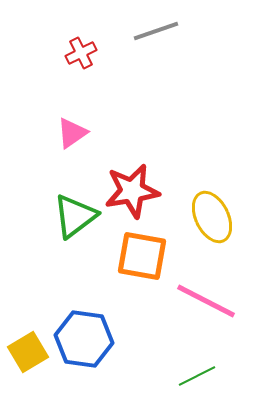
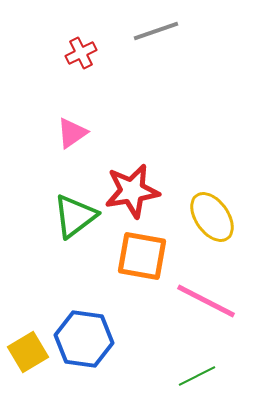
yellow ellipse: rotated 9 degrees counterclockwise
